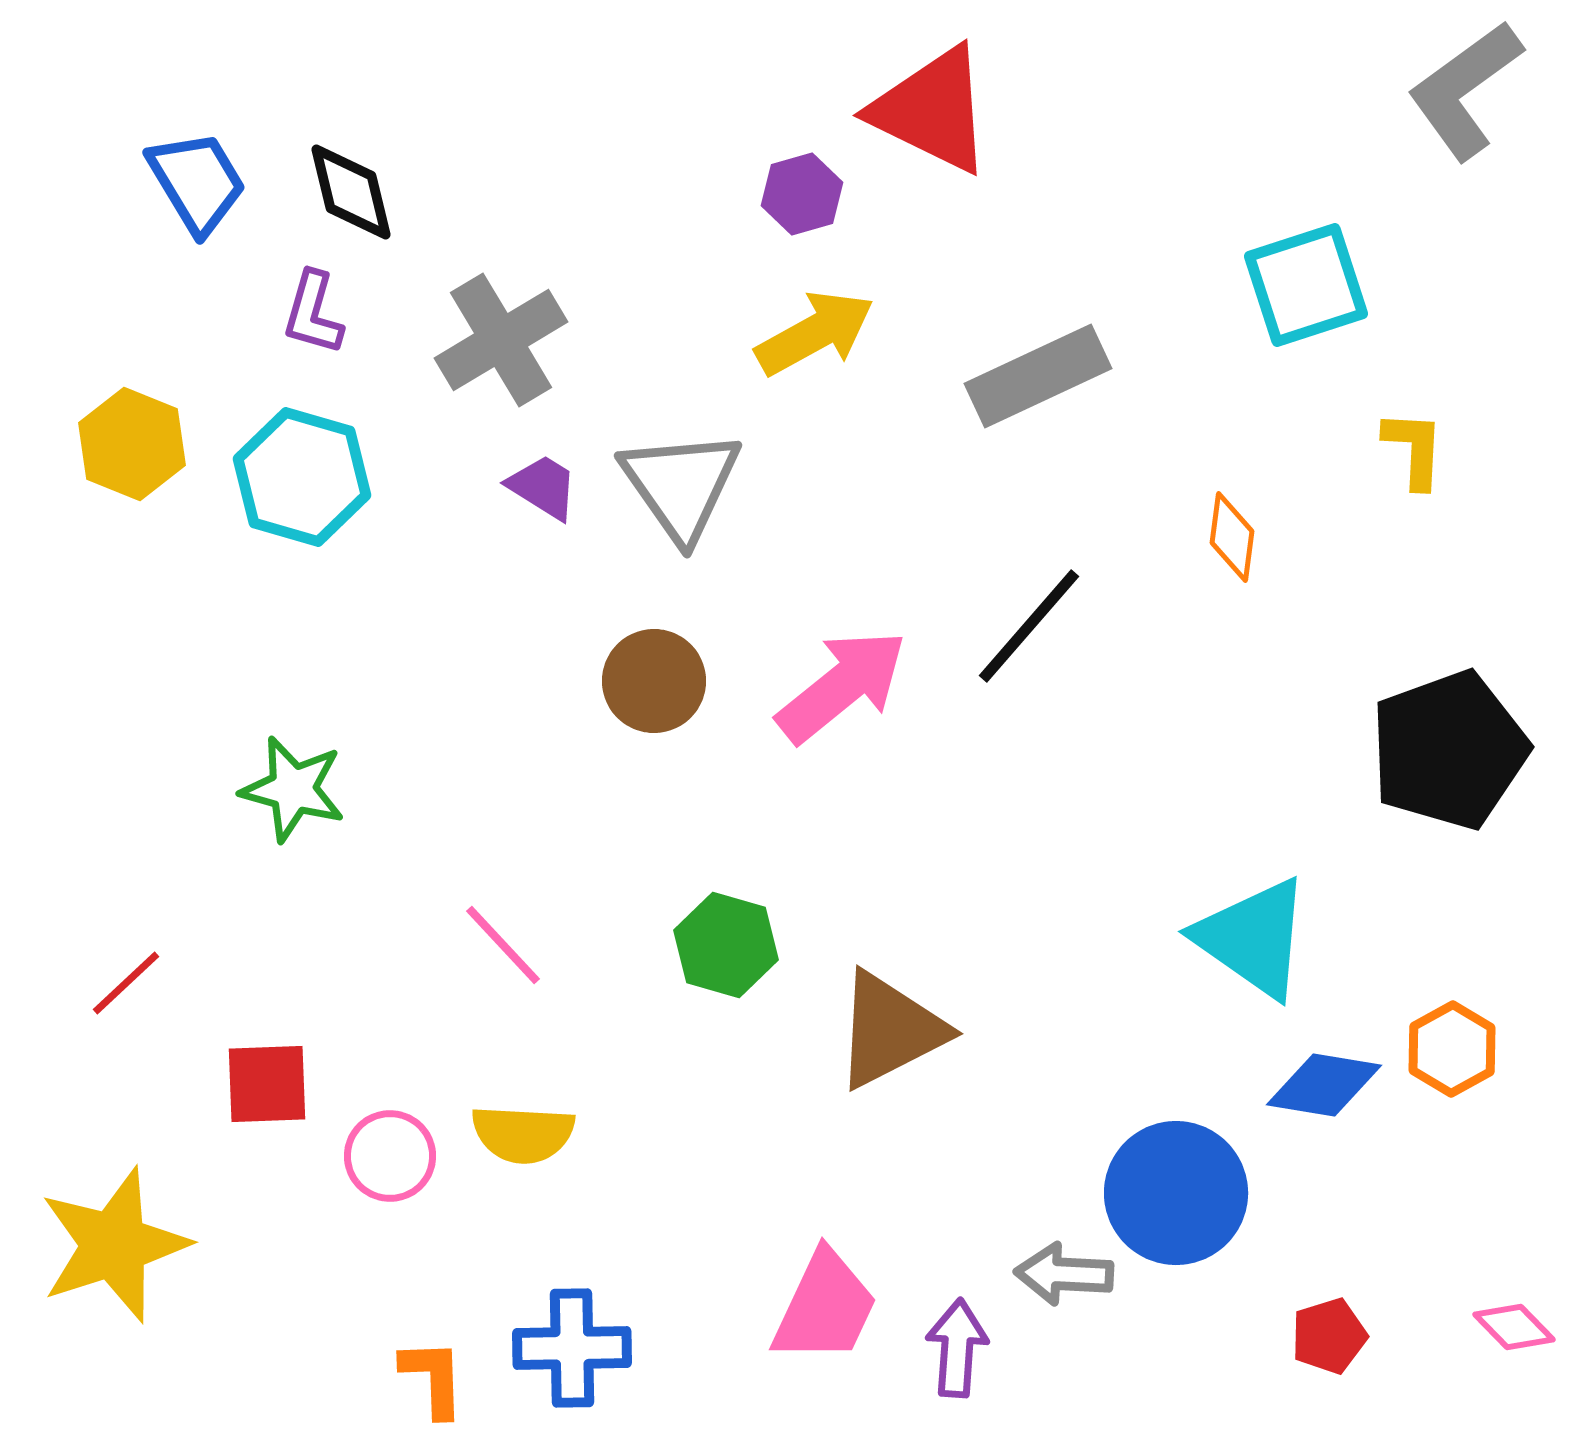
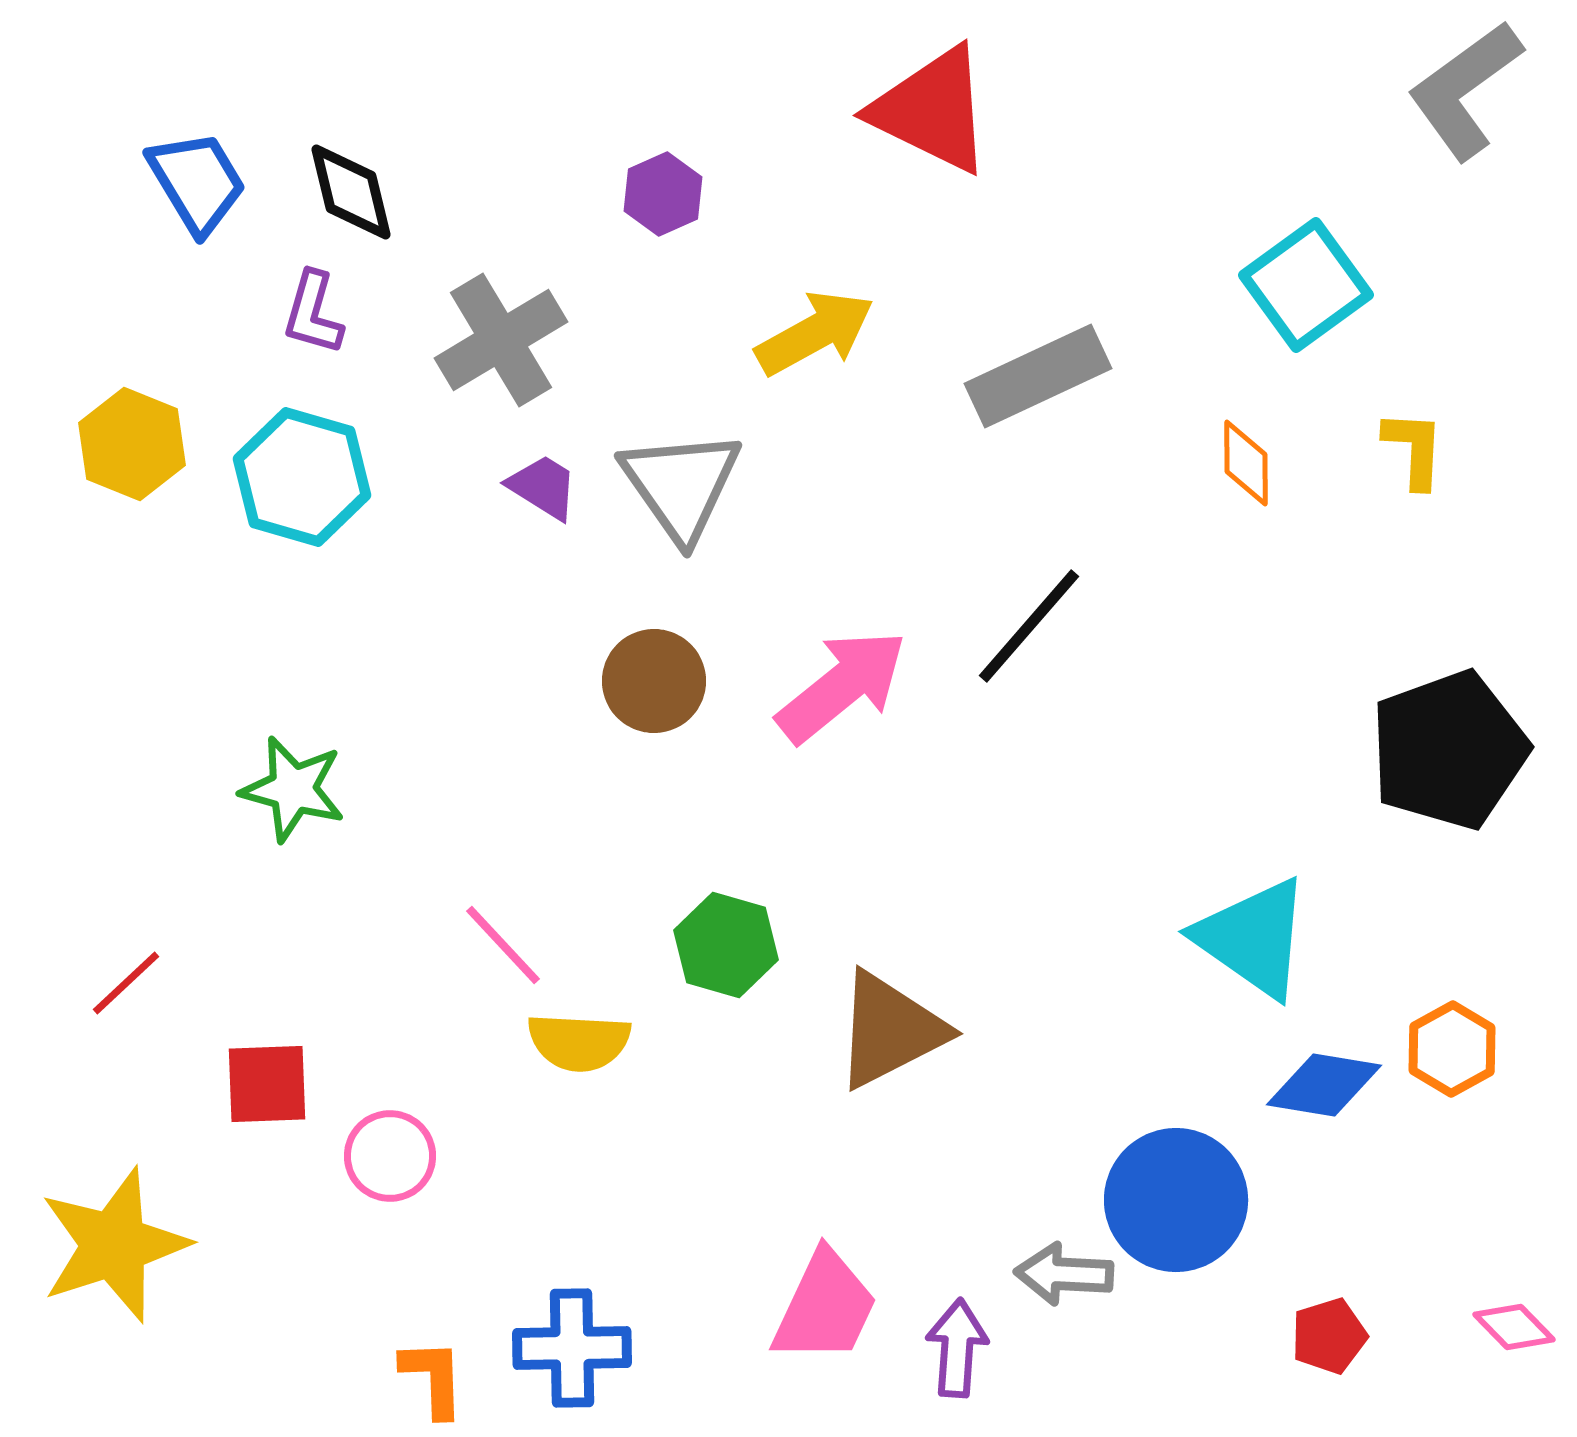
purple hexagon: moved 139 px left; rotated 8 degrees counterclockwise
cyan square: rotated 18 degrees counterclockwise
orange diamond: moved 14 px right, 74 px up; rotated 8 degrees counterclockwise
yellow semicircle: moved 56 px right, 92 px up
blue circle: moved 7 px down
